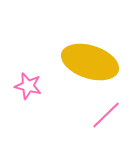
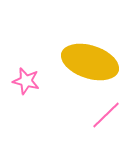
pink star: moved 2 px left, 5 px up
